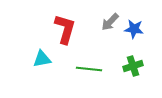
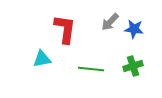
red L-shape: rotated 8 degrees counterclockwise
green line: moved 2 px right
